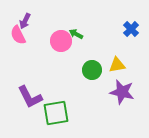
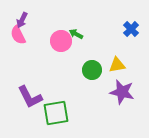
purple arrow: moved 3 px left, 1 px up
